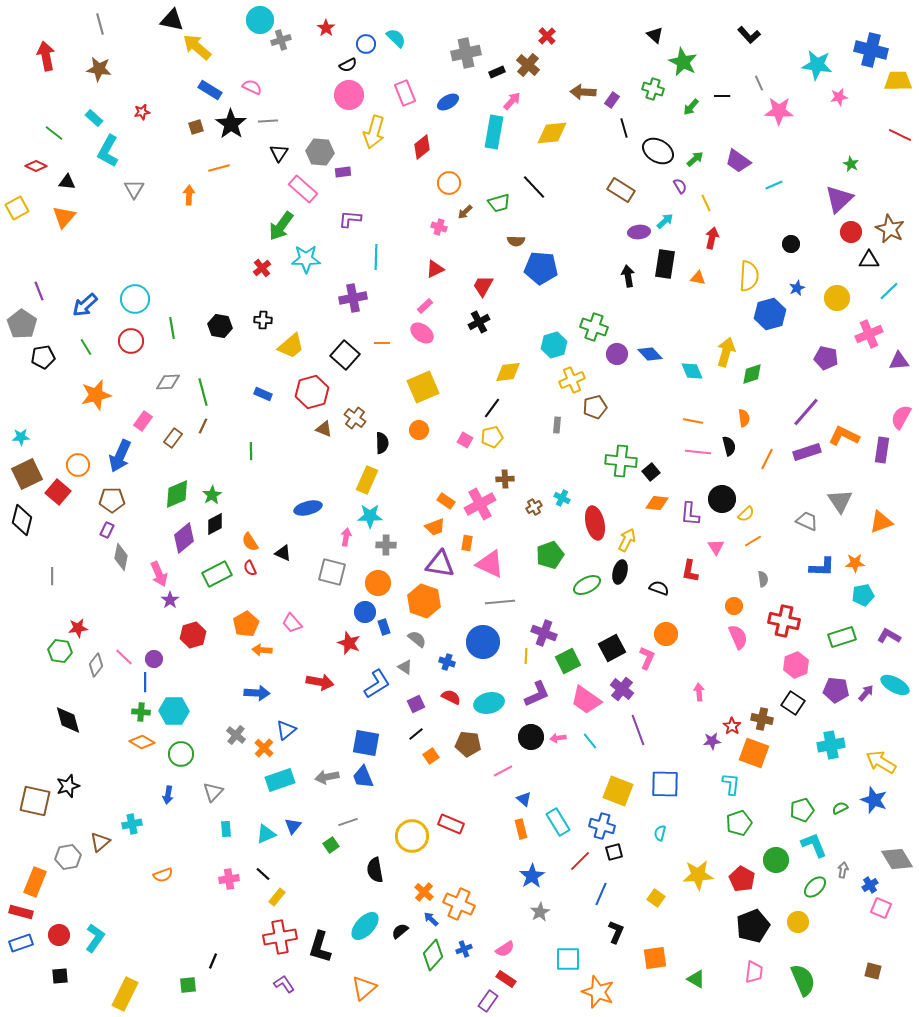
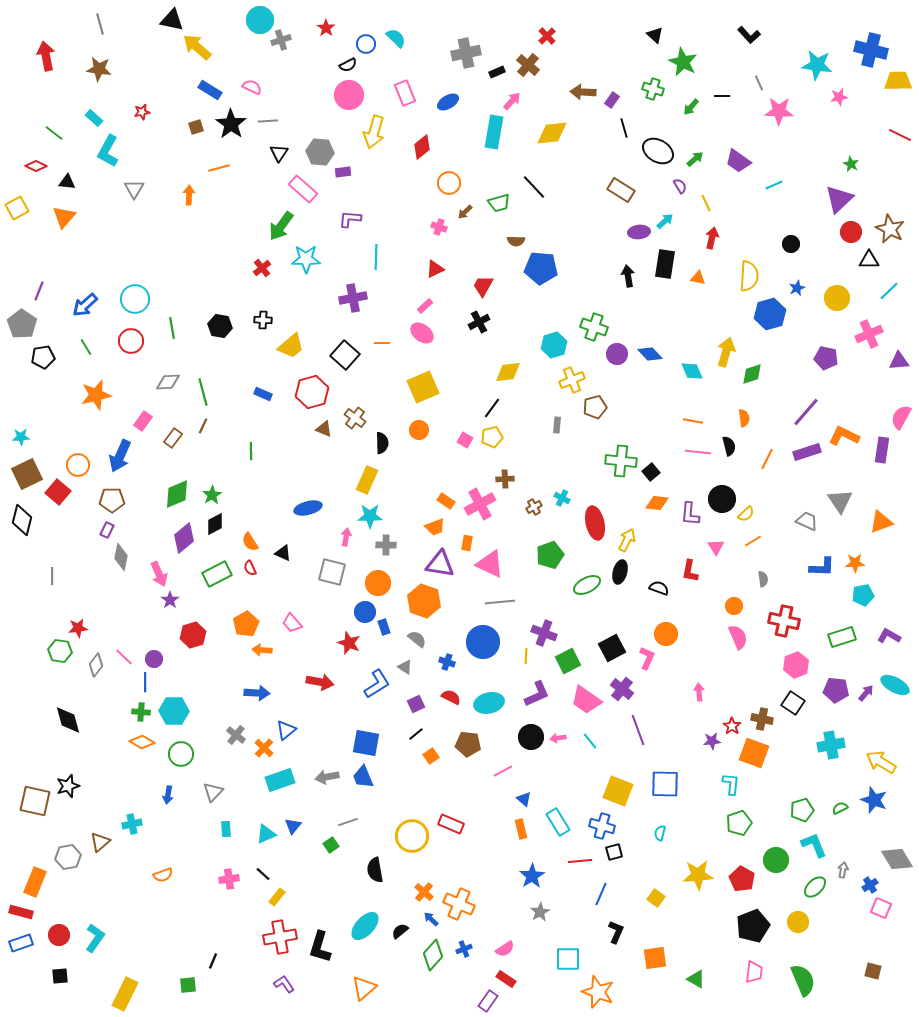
purple line at (39, 291): rotated 42 degrees clockwise
red line at (580, 861): rotated 40 degrees clockwise
